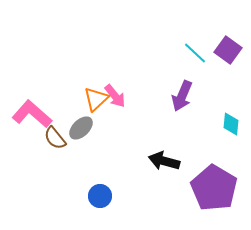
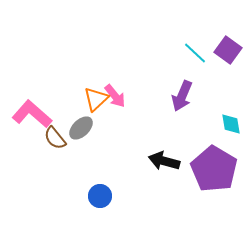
cyan diamond: rotated 15 degrees counterclockwise
purple pentagon: moved 19 px up
